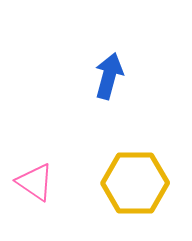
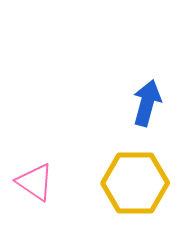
blue arrow: moved 38 px right, 27 px down
